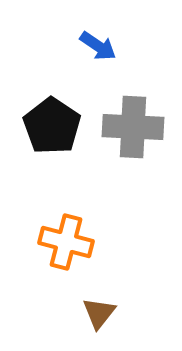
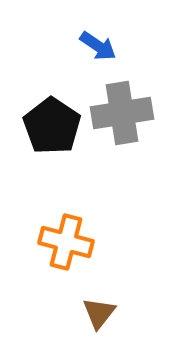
gray cross: moved 11 px left, 14 px up; rotated 12 degrees counterclockwise
